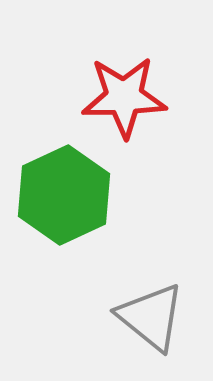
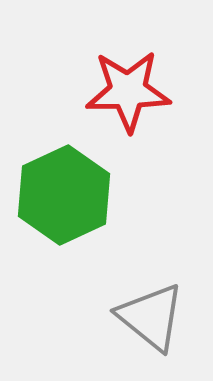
red star: moved 4 px right, 6 px up
